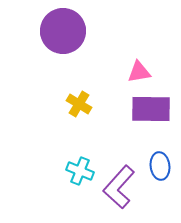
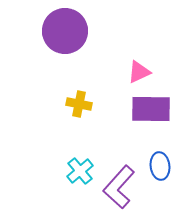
purple circle: moved 2 px right
pink triangle: rotated 15 degrees counterclockwise
yellow cross: rotated 20 degrees counterclockwise
cyan cross: rotated 28 degrees clockwise
